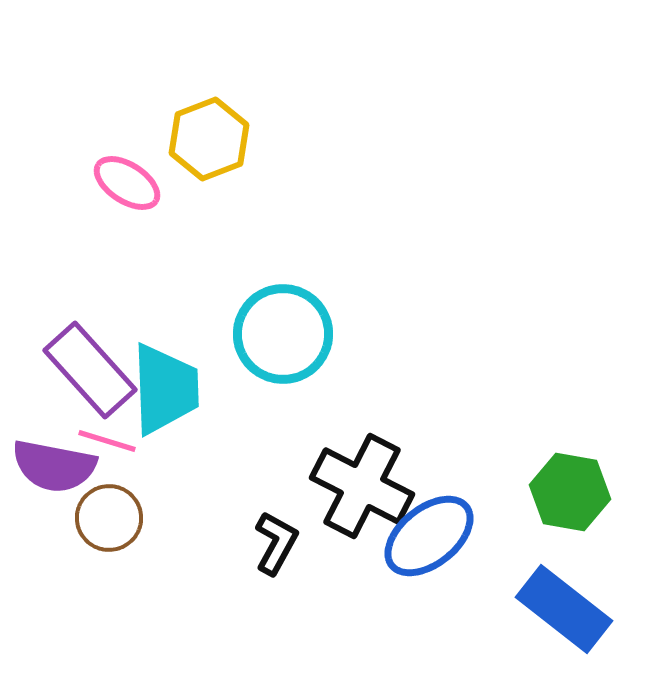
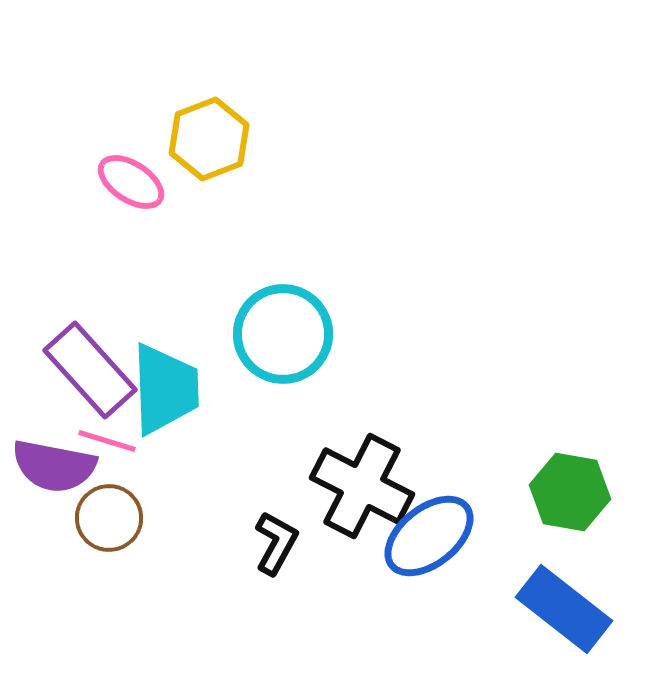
pink ellipse: moved 4 px right, 1 px up
